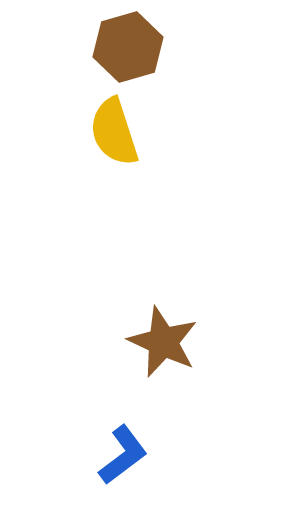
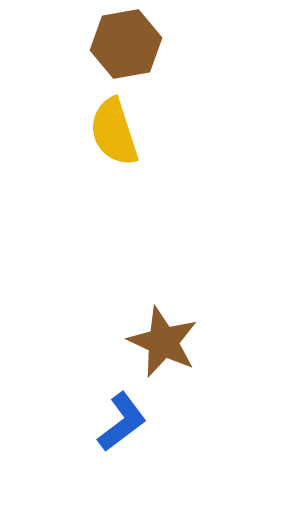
brown hexagon: moved 2 px left, 3 px up; rotated 6 degrees clockwise
blue L-shape: moved 1 px left, 33 px up
